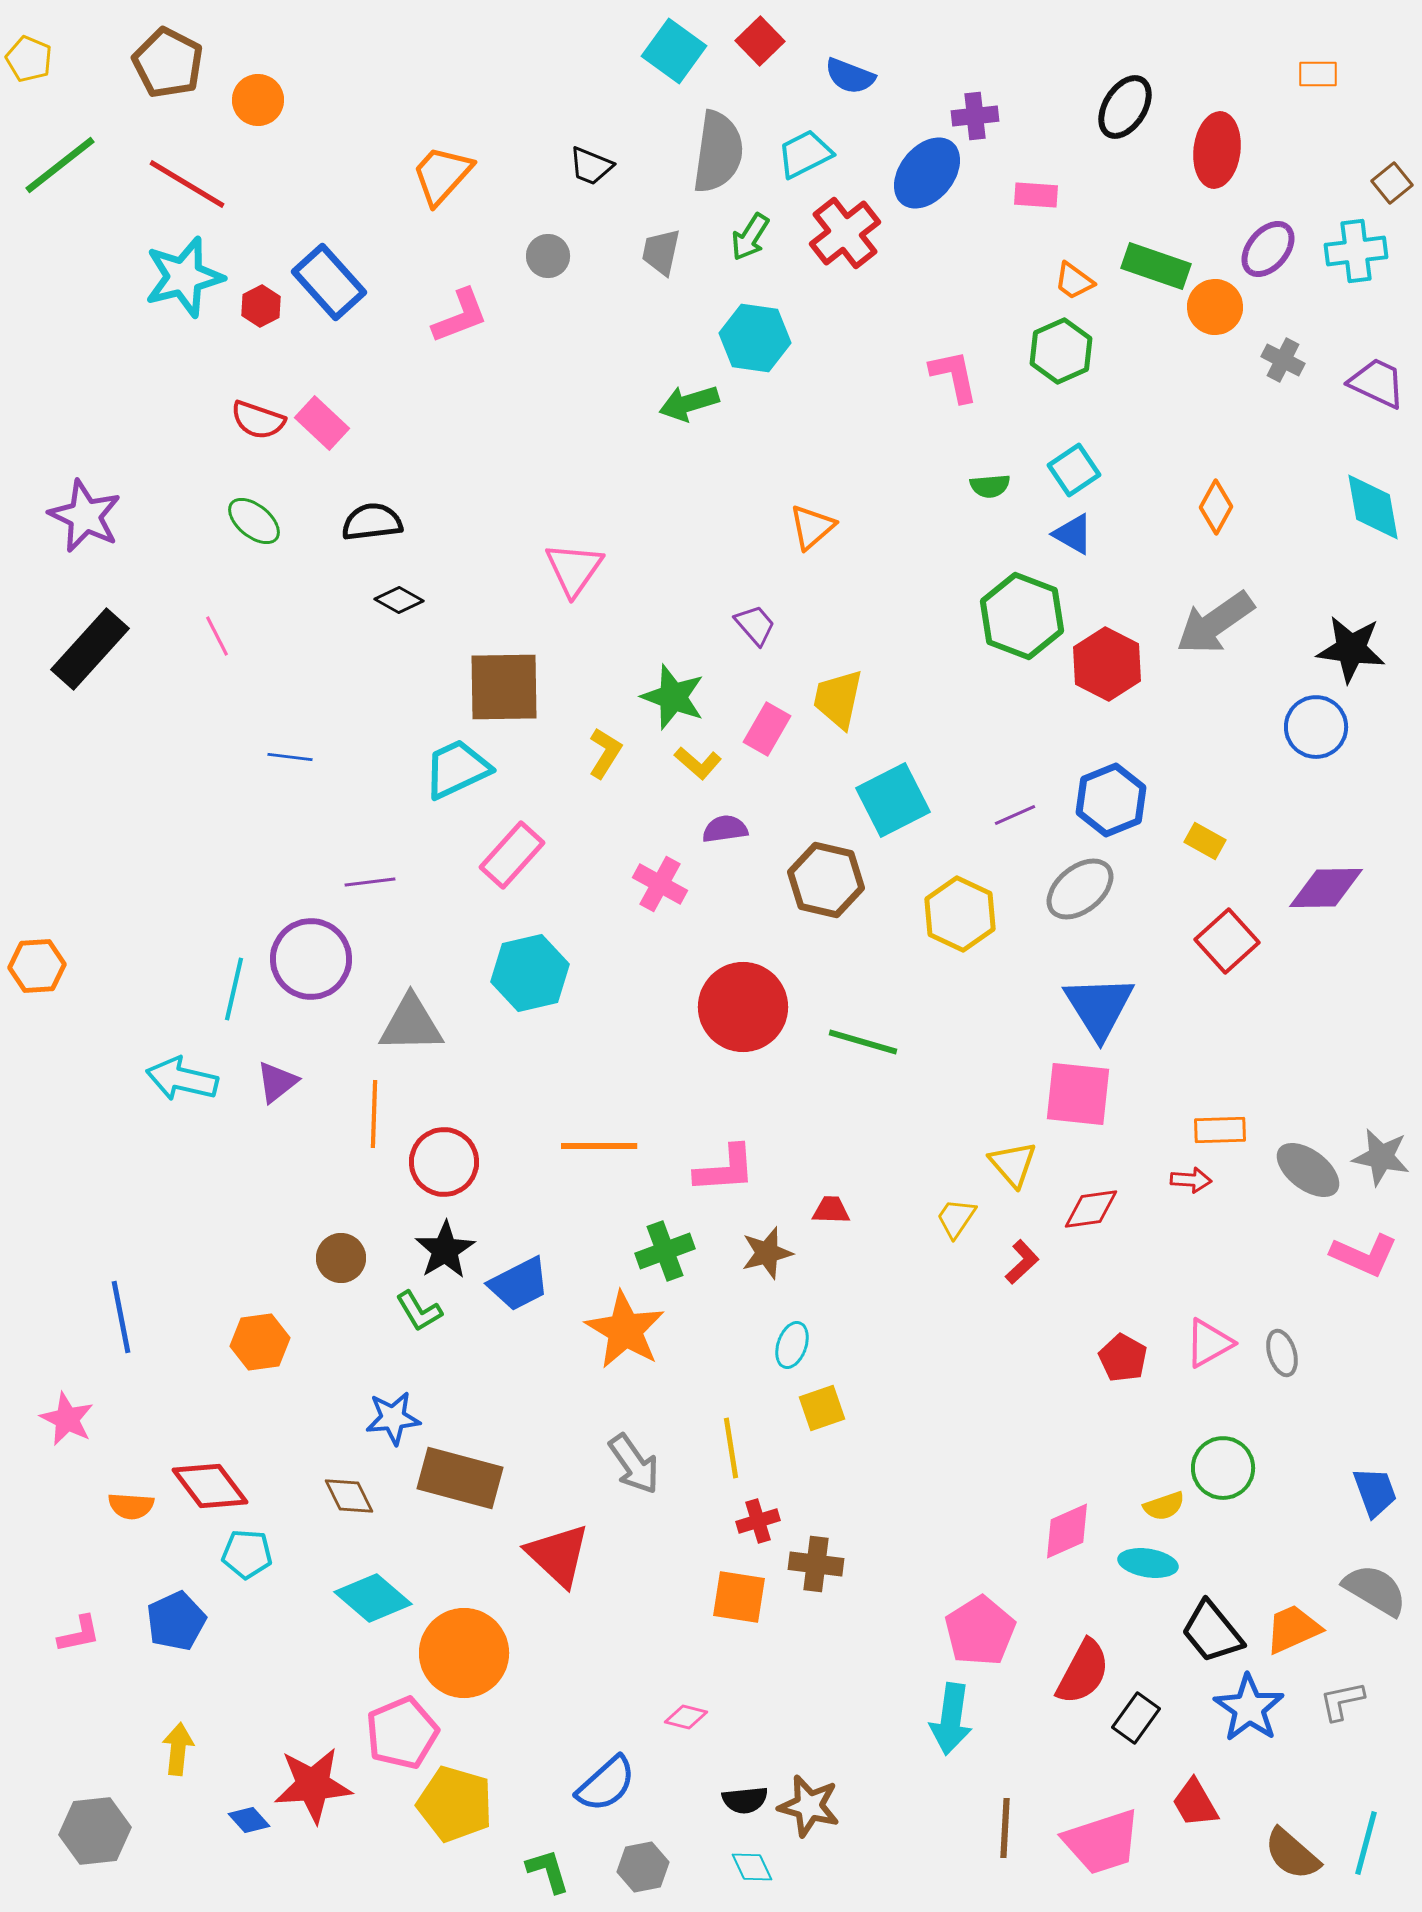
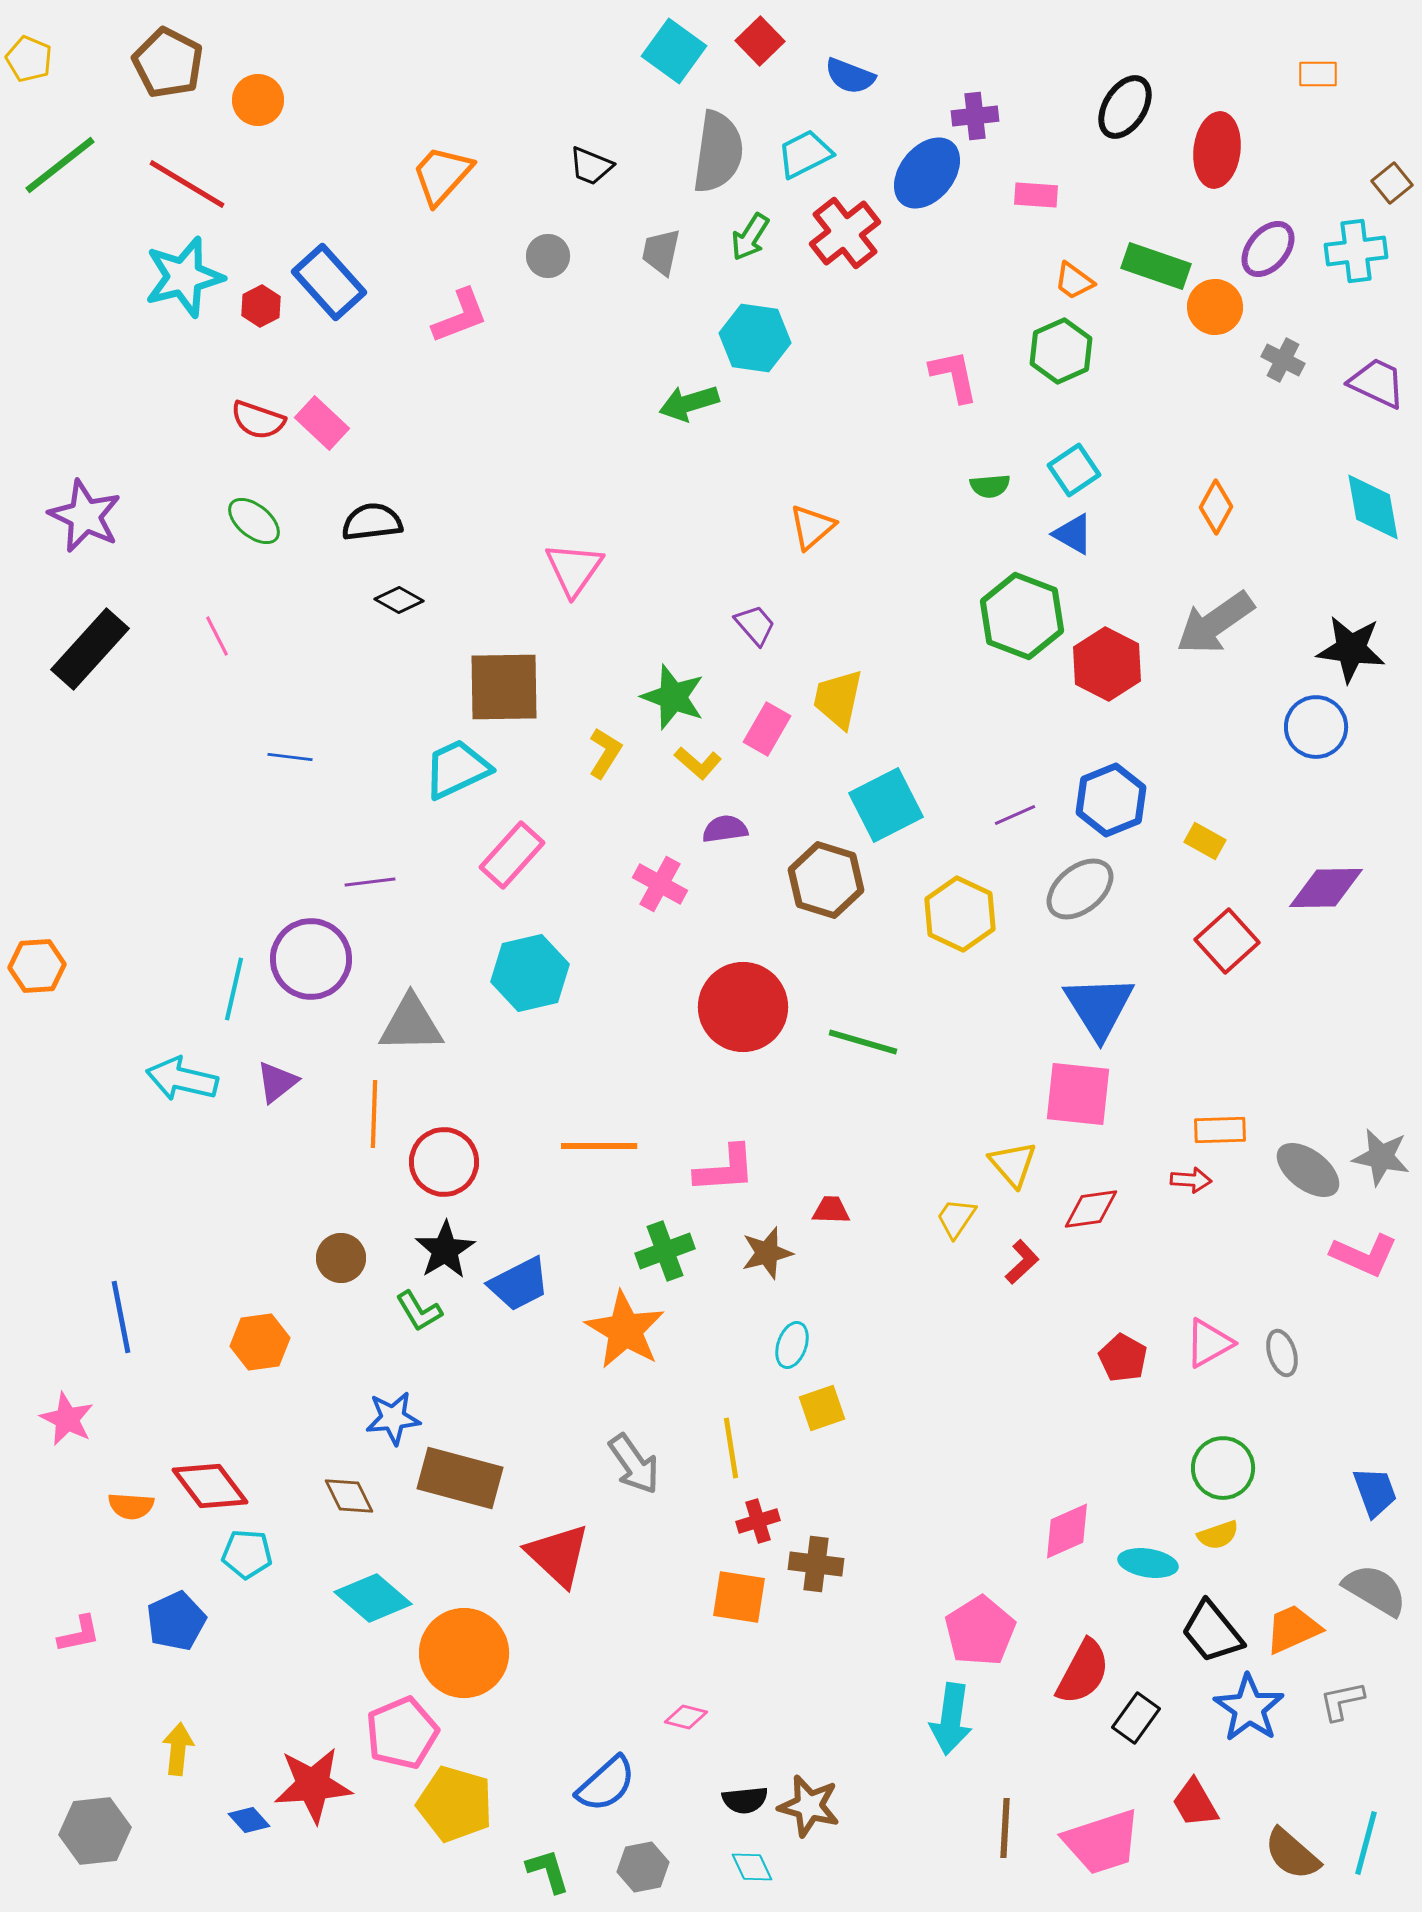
cyan square at (893, 800): moved 7 px left, 5 px down
brown hexagon at (826, 880): rotated 4 degrees clockwise
yellow semicircle at (1164, 1506): moved 54 px right, 29 px down
